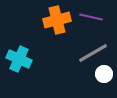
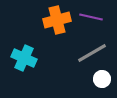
gray line: moved 1 px left
cyan cross: moved 5 px right, 1 px up
white circle: moved 2 px left, 5 px down
